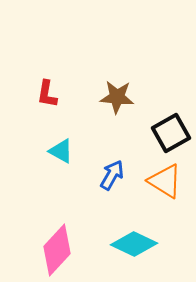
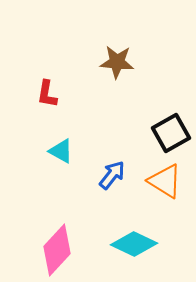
brown star: moved 35 px up
blue arrow: rotated 8 degrees clockwise
